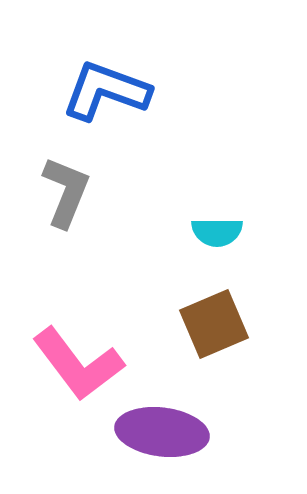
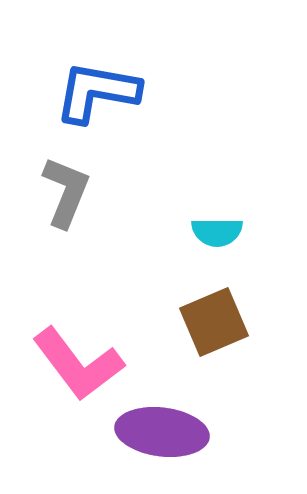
blue L-shape: moved 9 px left, 1 px down; rotated 10 degrees counterclockwise
brown square: moved 2 px up
